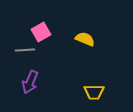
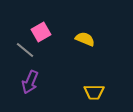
gray line: rotated 42 degrees clockwise
